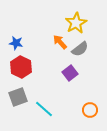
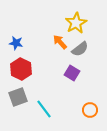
red hexagon: moved 2 px down
purple square: moved 2 px right; rotated 21 degrees counterclockwise
cyan line: rotated 12 degrees clockwise
